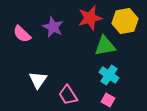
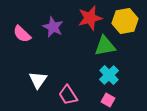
cyan cross: rotated 12 degrees clockwise
